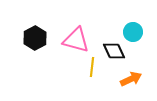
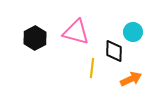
pink triangle: moved 8 px up
black diamond: rotated 25 degrees clockwise
yellow line: moved 1 px down
